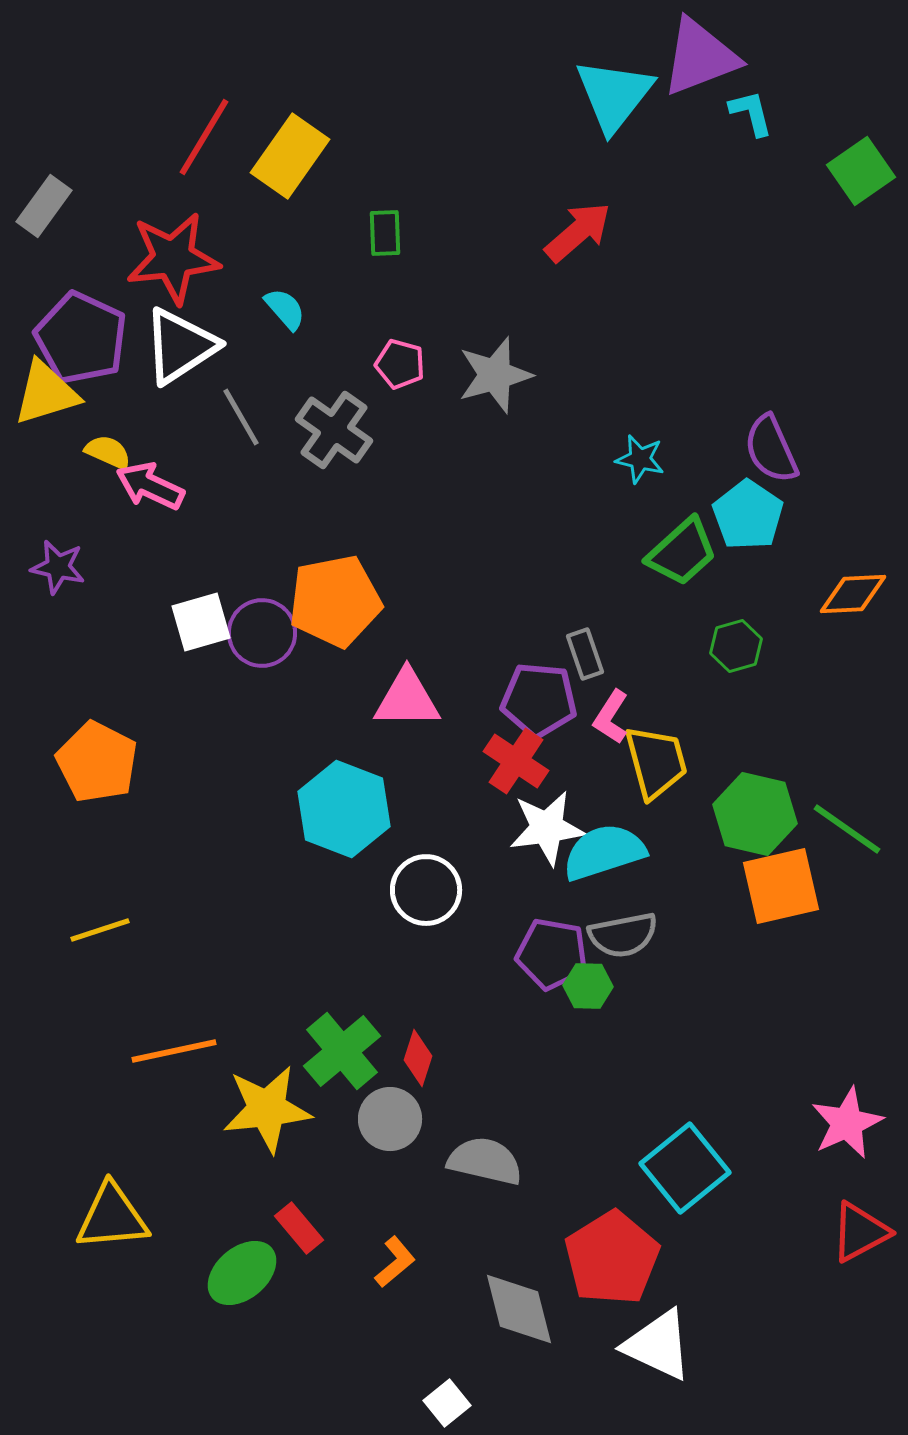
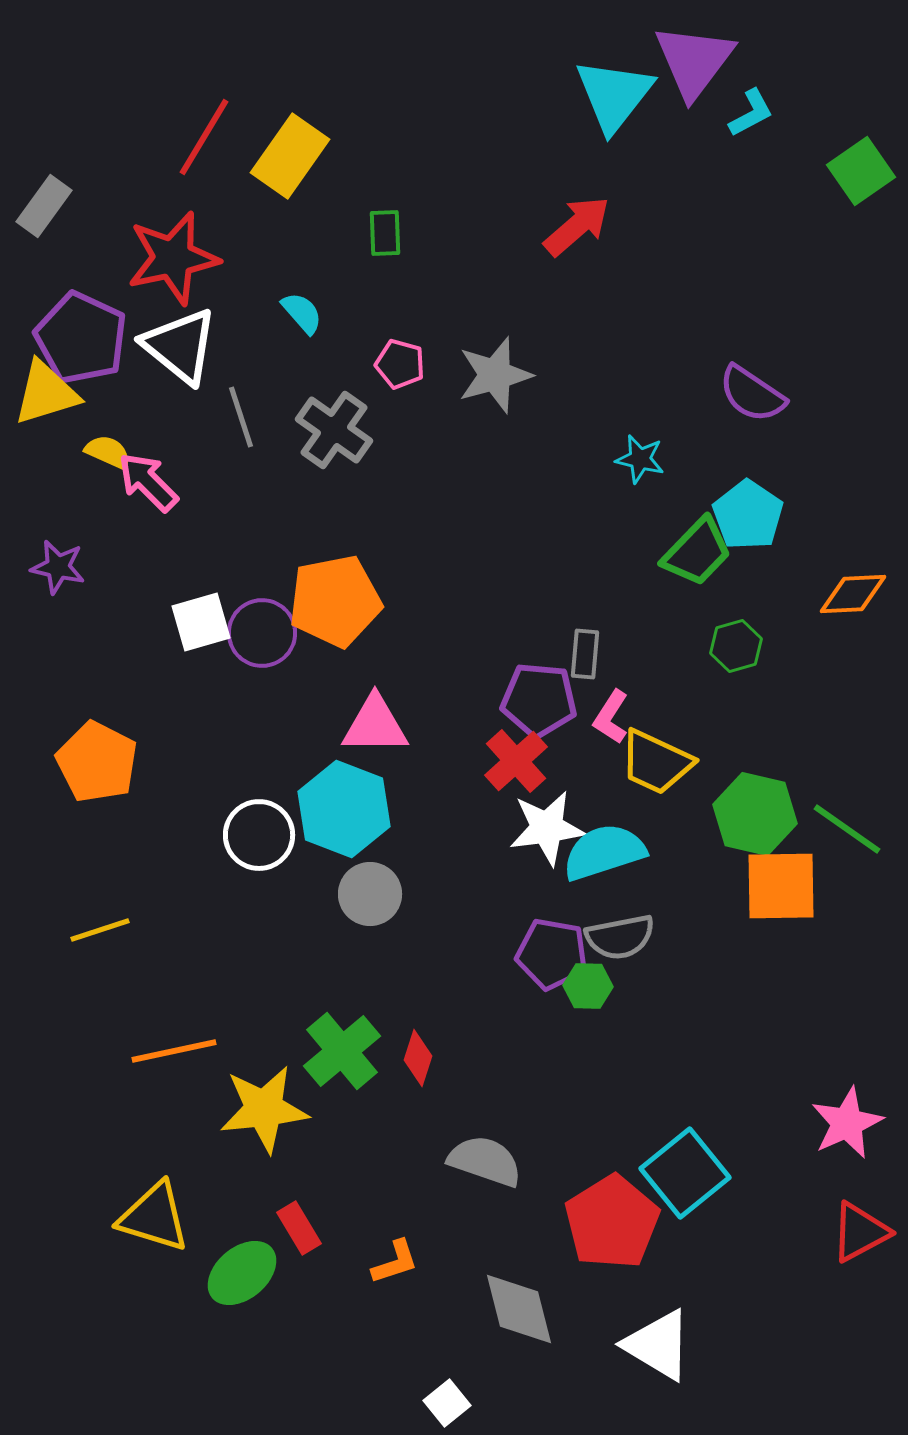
purple triangle at (700, 57): moved 6 px left, 4 px down; rotated 32 degrees counterclockwise
cyan L-shape at (751, 113): rotated 76 degrees clockwise
red arrow at (578, 232): moved 1 px left, 6 px up
red star at (173, 258): rotated 6 degrees counterclockwise
cyan semicircle at (285, 309): moved 17 px right, 4 px down
white triangle at (180, 346): rotated 48 degrees counterclockwise
gray line at (241, 417): rotated 12 degrees clockwise
purple semicircle at (771, 449): moved 19 px left, 55 px up; rotated 32 degrees counterclockwise
pink arrow at (150, 486): moved 2 px left, 4 px up; rotated 20 degrees clockwise
green trapezoid at (682, 552): moved 15 px right; rotated 4 degrees counterclockwise
gray rectangle at (585, 654): rotated 24 degrees clockwise
pink triangle at (407, 699): moved 32 px left, 26 px down
red cross at (516, 761): rotated 14 degrees clockwise
yellow trapezoid at (656, 762): rotated 130 degrees clockwise
orange square at (781, 886): rotated 12 degrees clockwise
white circle at (426, 890): moved 167 px left, 55 px up
gray semicircle at (623, 935): moved 3 px left, 2 px down
yellow star at (267, 1109): moved 3 px left
gray circle at (390, 1119): moved 20 px left, 225 px up
gray semicircle at (485, 1161): rotated 6 degrees clockwise
cyan square at (685, 1168): moved 5 px down
yellow triangle at (112, 1217): moved 42 px right; rotated 22 degrees clockwise
red rectangle at (299, 1228): rotated 9 degrees clockwise
red pentagon at (612, 1258): moved 36 px up
orange L-shape at (395, 1262): rotated 22 degrees clockwise
white triangle at (658, 1345): rotated 6 degrees clockwise
